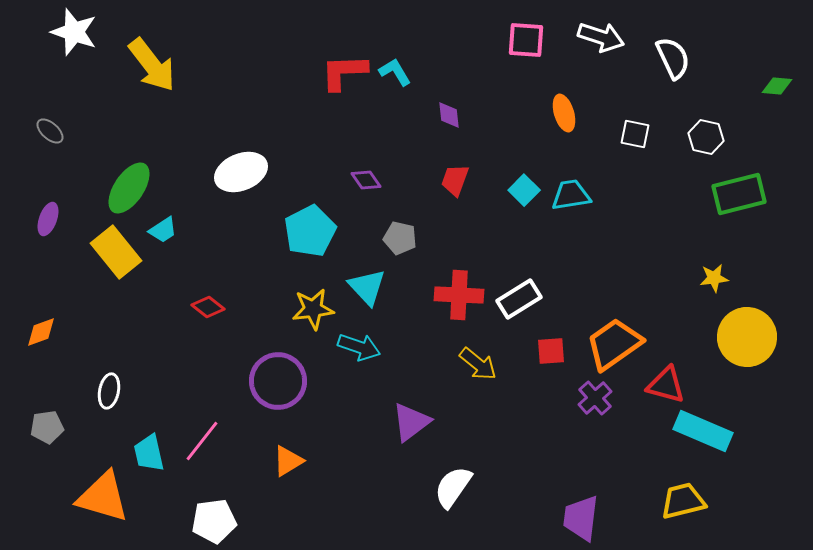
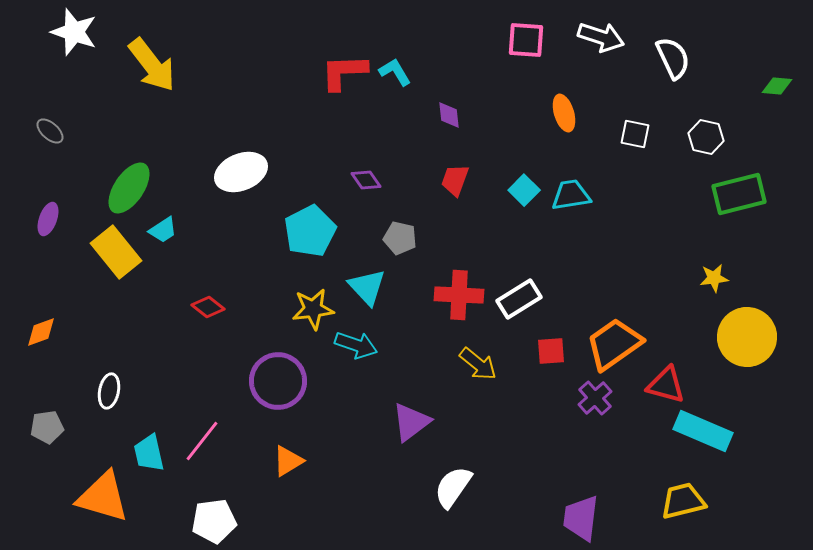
cyan arrow at (359, 347): moved 3 px left, 2 px up
